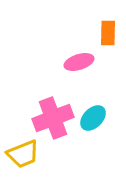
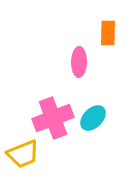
pink ellipse: rotated 72 degrees counterclockwise
